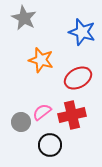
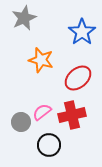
gray star: rotated 20 degrees clockwise
blue star: rotated 20 degrees clockwise
red ellipse: rotated 12 degrees counterclockwise
black circle: moved 1 px left
